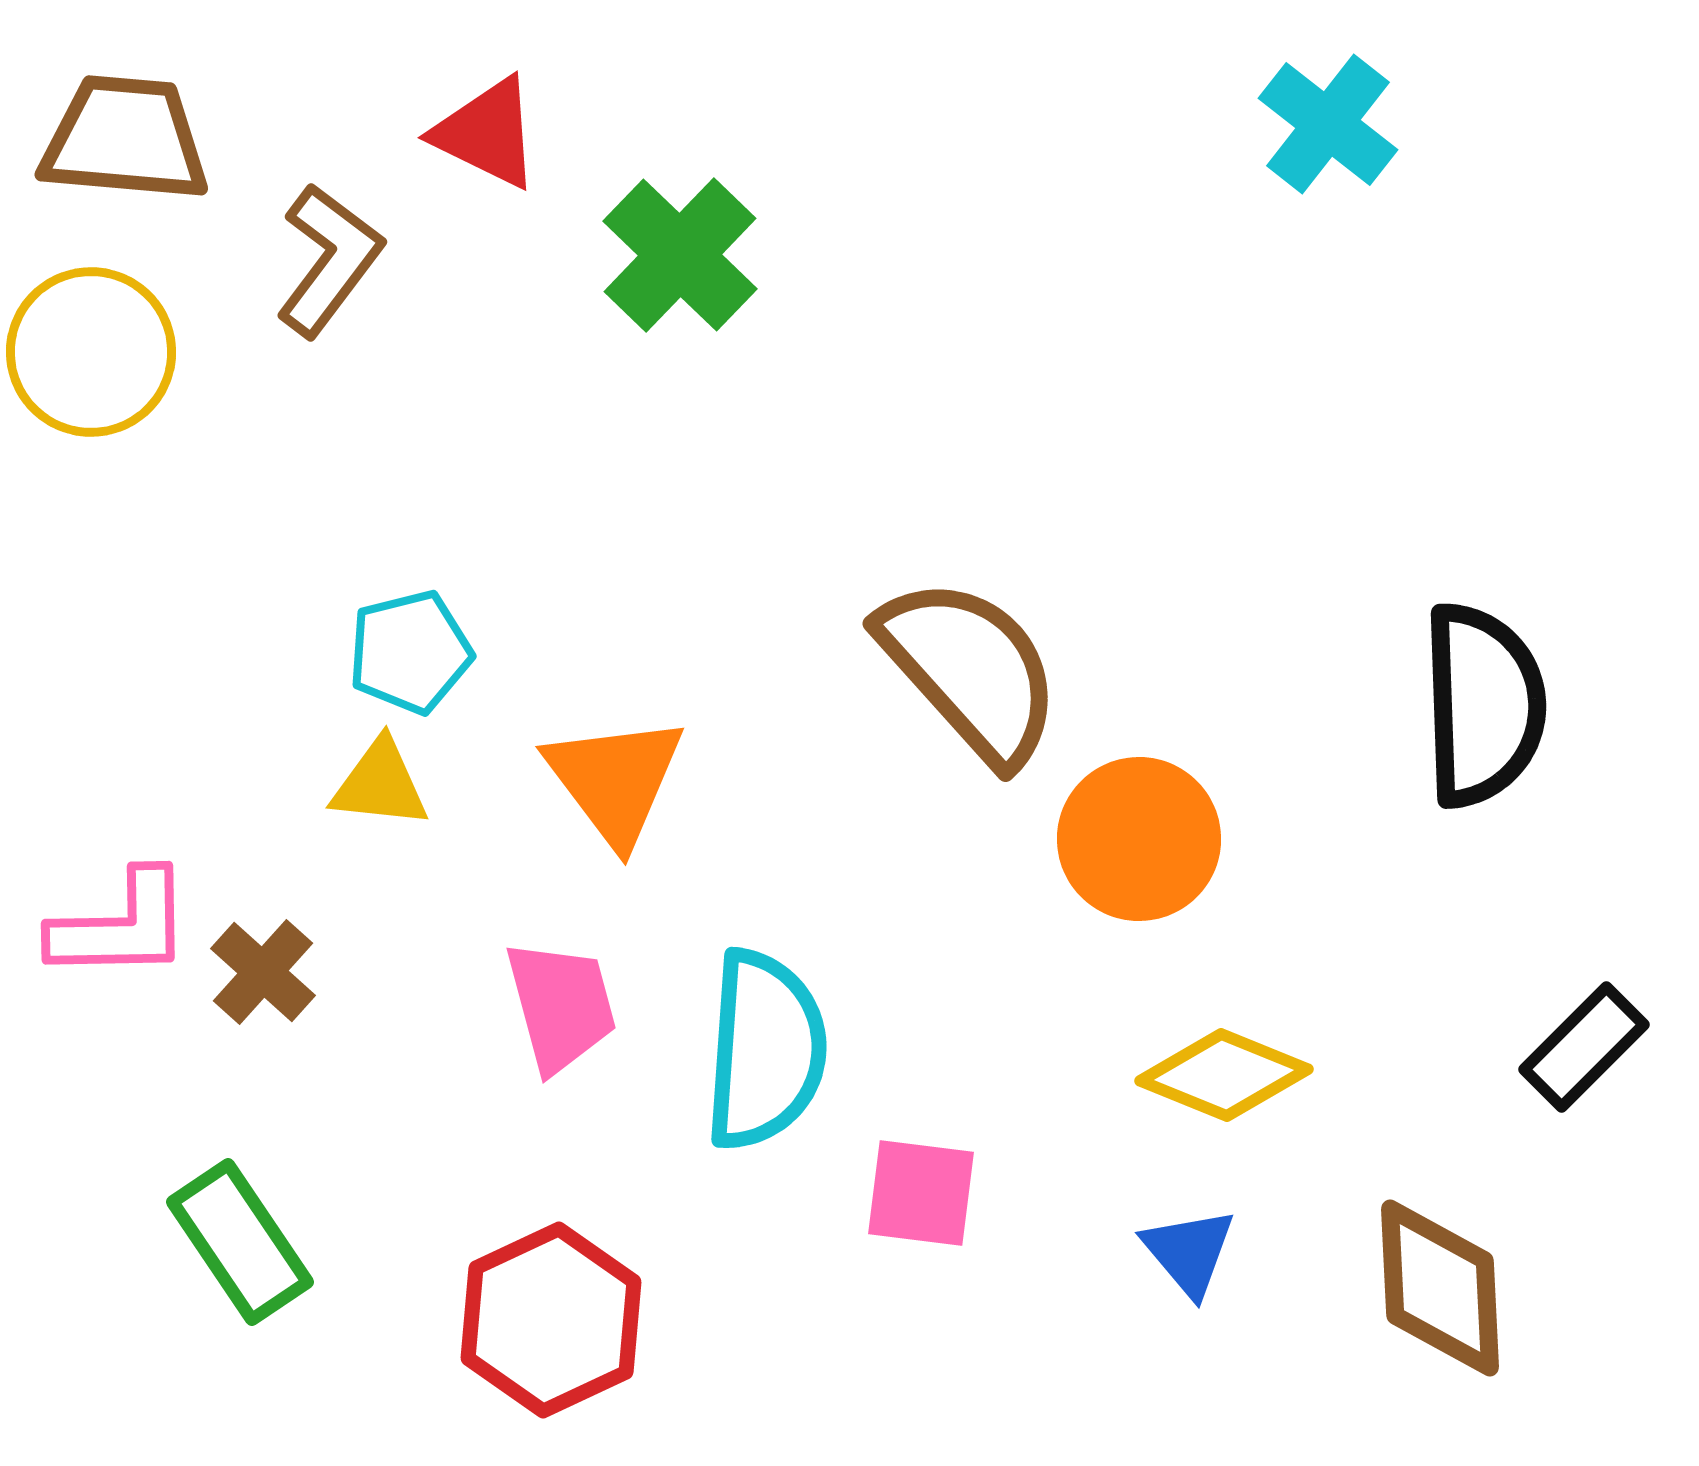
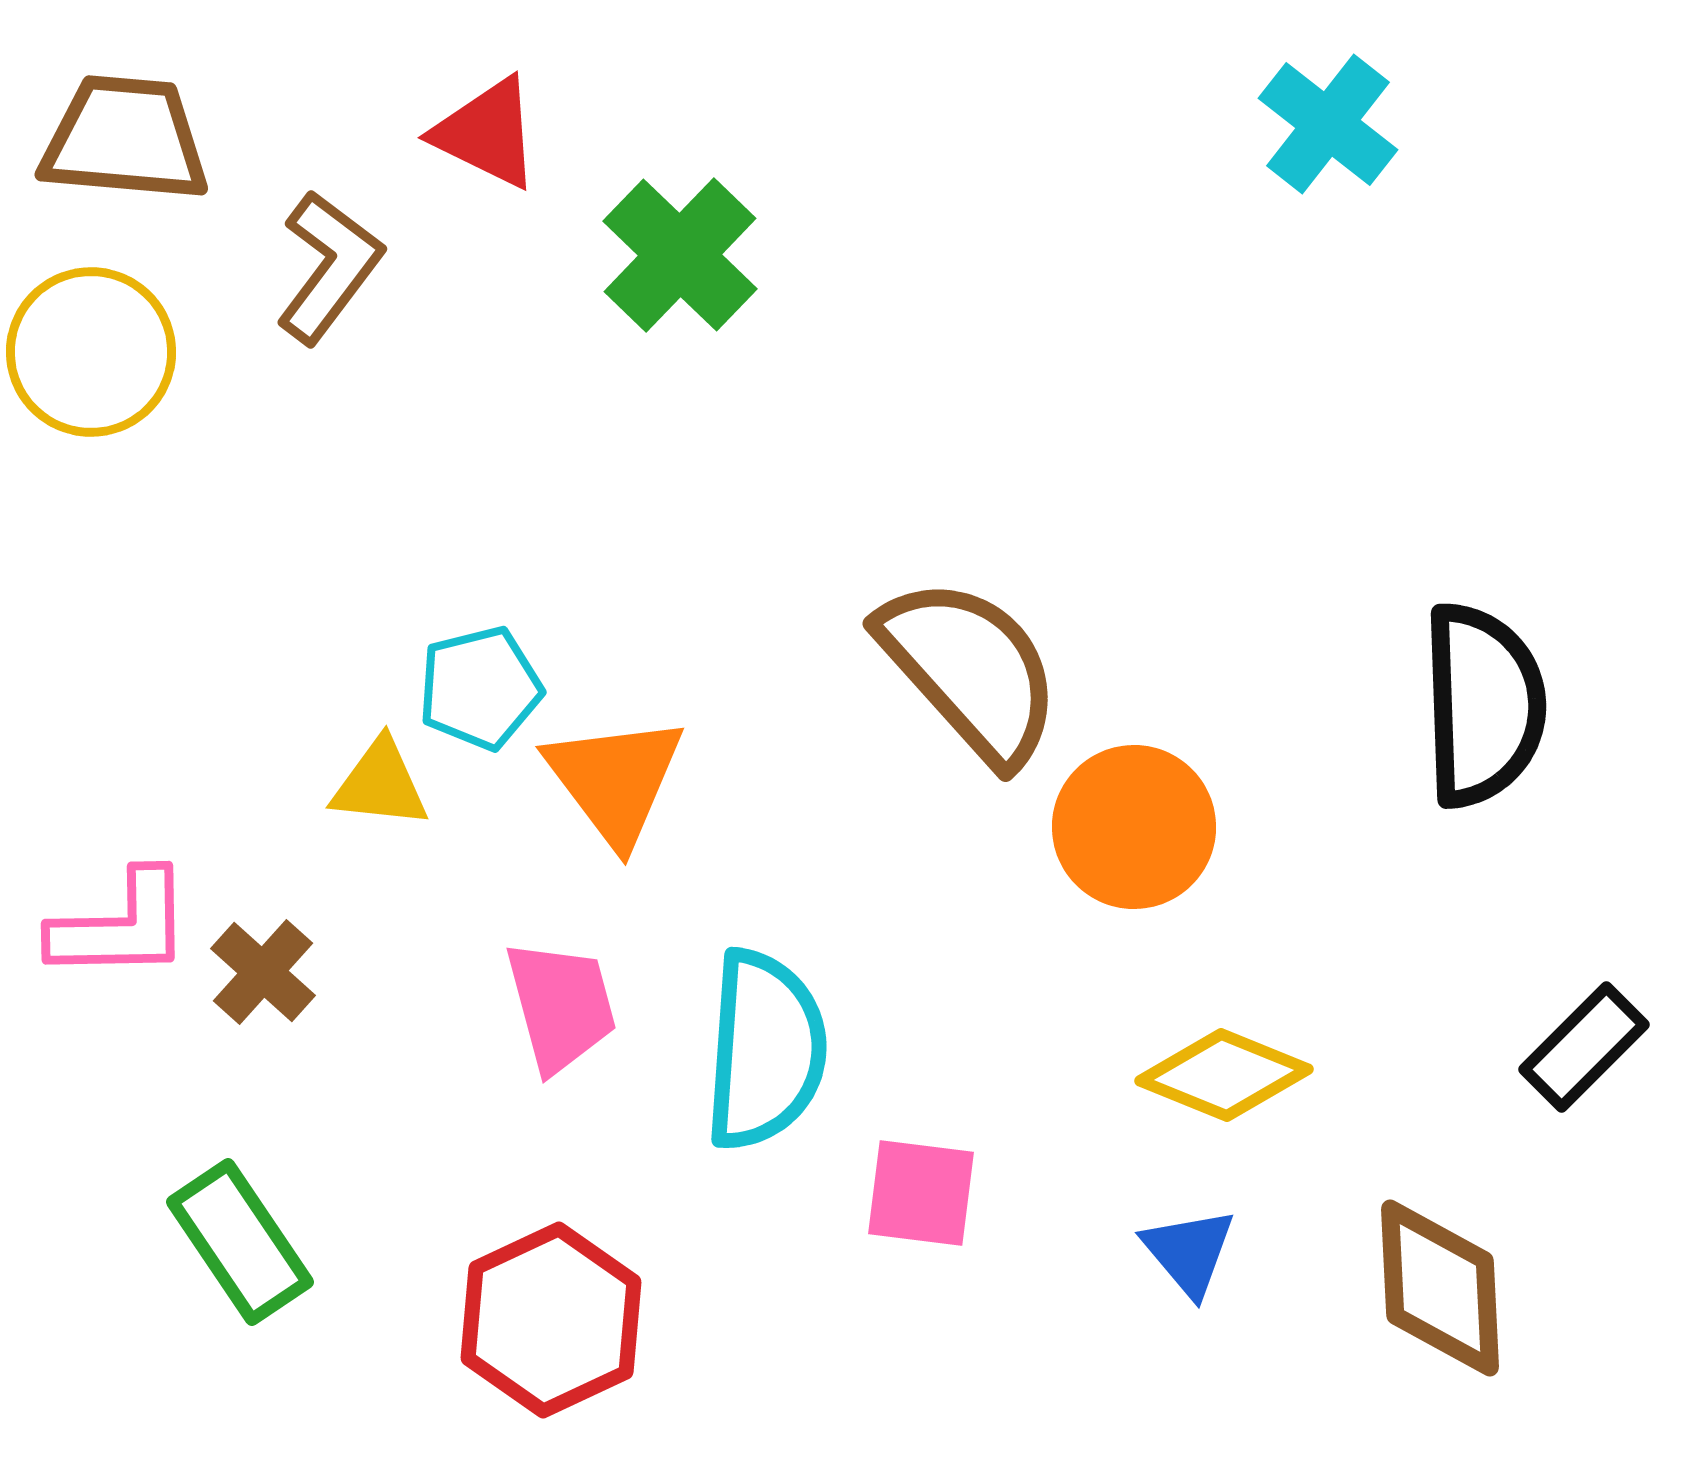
brown L-shape: moved 7 px down
cyan pentagon: moved 70 px right, 36 px down
orange circle: moved 5 px left, 12 px up
